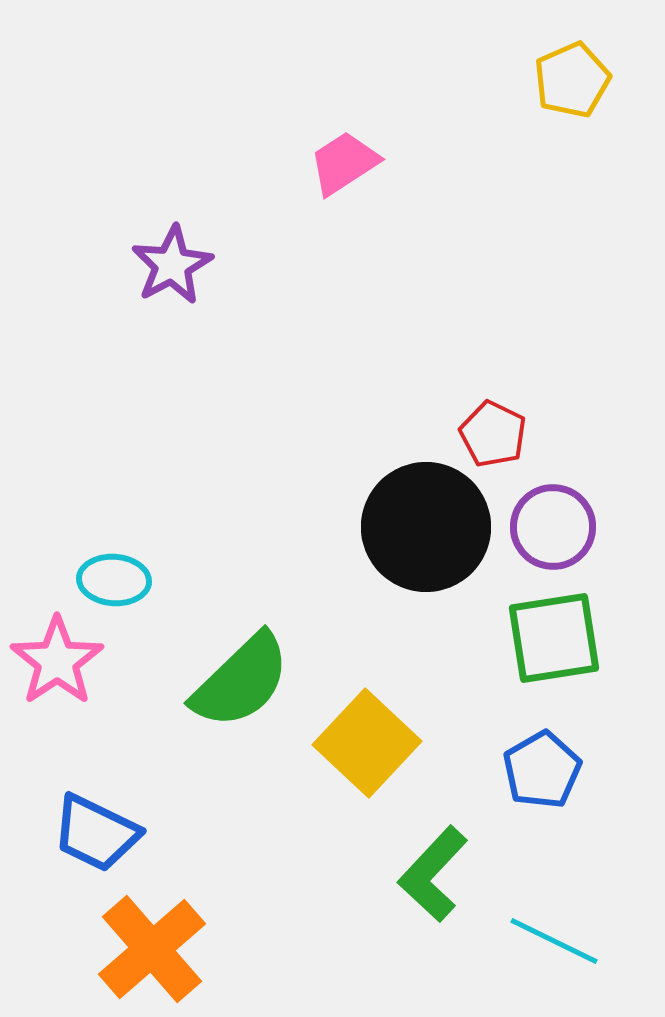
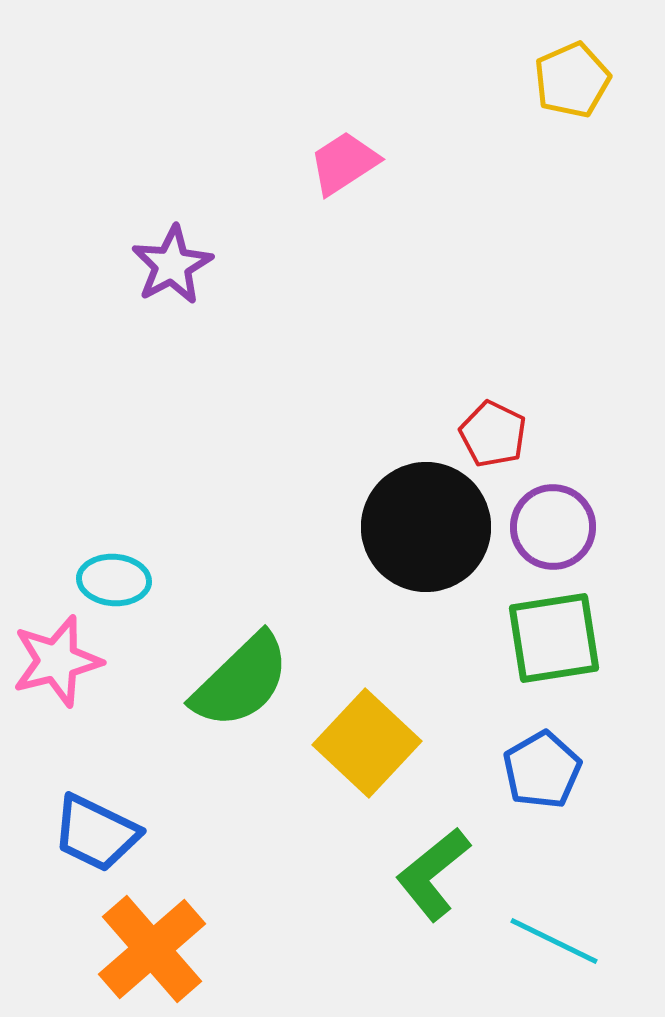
pink star: rotated 20 degrees clockwise
green L-shape: rotated 8 degrees clockwise
